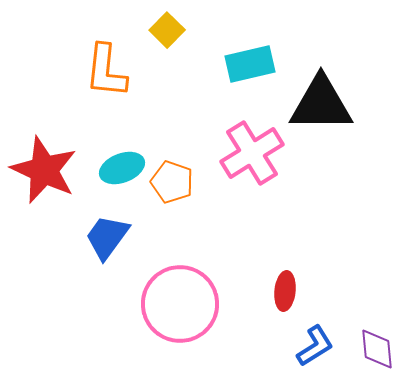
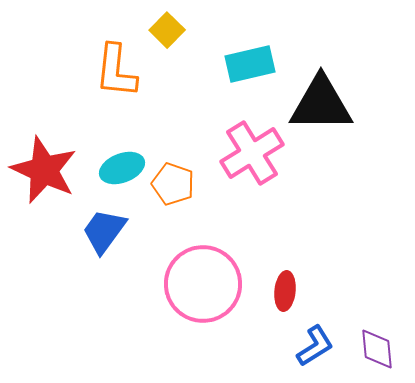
orange L-shape: moved 10 px right
orange pentagon: moved 1 px right, 2 px down
blue trapezoid: moved 3 px left, 6 px up
pink circle: moved 23 px right, 20 px up
